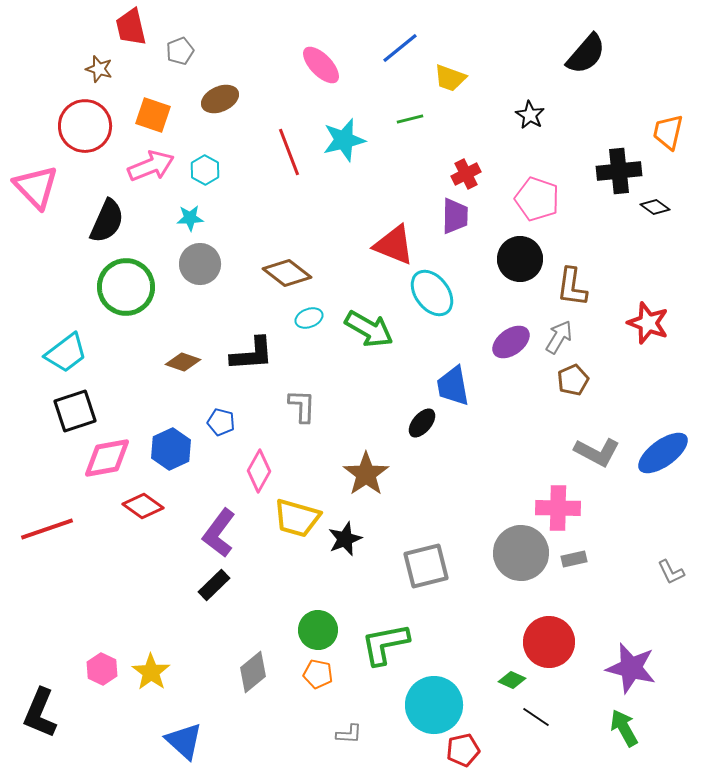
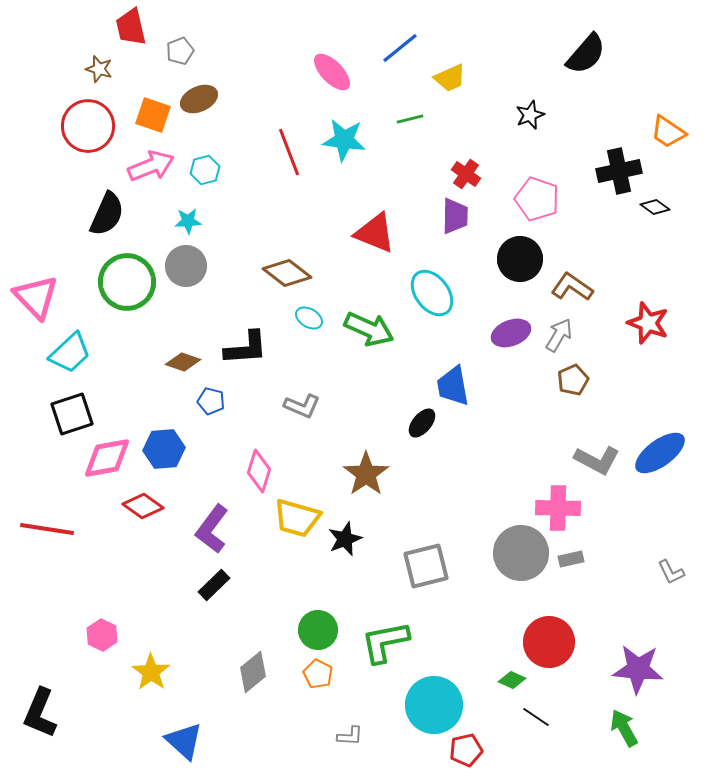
pink ellipse at (321, 65): moved 11 px right, 7 px down
yellow trapezoid at (450, 78): rotated 44 degrees counterclockwise
brown ellipse at (220, 99): moved 21 px left
black star at (530, 115): rotated 20 degrees clockwise
red circle at (85, 126): moved 3 px right
orange trapezoid at (668, 132): rotated 69 degrees counterclockwise
cyan star at (344, 140): rotated 21 degrees clockwise
cyan hexagon at (205, 170): rotated 16 degrees clockwise
black cross at (619, 171): rotated 6 degrees counterclockwise
red cross at (466, 174): rotated 28 degrees counterclockwise
pink triangle at (36, 187): moved 110 px down
cyan star at (190, 218): moved 2 px left, 3 px down
black semicircle at (107, 221): moved 7 px up
red triangle at (394, 245): moved 19 px left, 12 px up
gray circle at (200, 264): moved 14 px left, 2 px down
green circle at (126, 287): moved 1 px right, 5 px up
brown L-shape at (572, 287): rotated 117 degrees clockwise
cyan ellipse at (309, 318): rotated 52 degrees clockwise
green arrow at (369, 329): rotated 6 degrees counterclockwise
gray arrow at (559, 337): moved 2 px up
purple ellipse at (511, 342): moved 9 px up; rotated 15 degrees clockwise
cyan trapezoid at (66, 353): moved 4 px right; rotated 6 degrees counterclockwise
black L-shape at (252, 354): moved 6 px left, 6 px up
gray L-shape at (302, 406): rotated 111 degrees clockwise
black square at (75, 411): moved 3 px left, 3 px down
blue pentagon at (221, 422): moved 10 px left, 21 px up
blue hexagon at (171, 449): moved 7 px left; rotated 21 degrees clockwise
gray L-shape at (597, 452): moved 8 px down
blue ellipse at (663, 453): moved 3 px left
pink diamond at (259, 471): rotated 12 degrees counterclockwise
red line at (47, 529): rotated 28 degrees clockwise
purple L-shape at (219, 533): moved 7 px left, 4 px up
gray rectangle at (574, 559): moved 3 px left
green L-shape at (385, 644): moved 2 px up
purple star at (631, 668): moved 7 px right, 1 px down; rotated 9 degrees counterclockwise
pink hexagon at (102, 669): moved 34 px up
orange pentagon at (318, 674): rotated 16 degrees clockwise
gray L-shape at (349, 734): moved 1 px right, 2 px down
red pentagon at (463, 750): moved 3 px right
